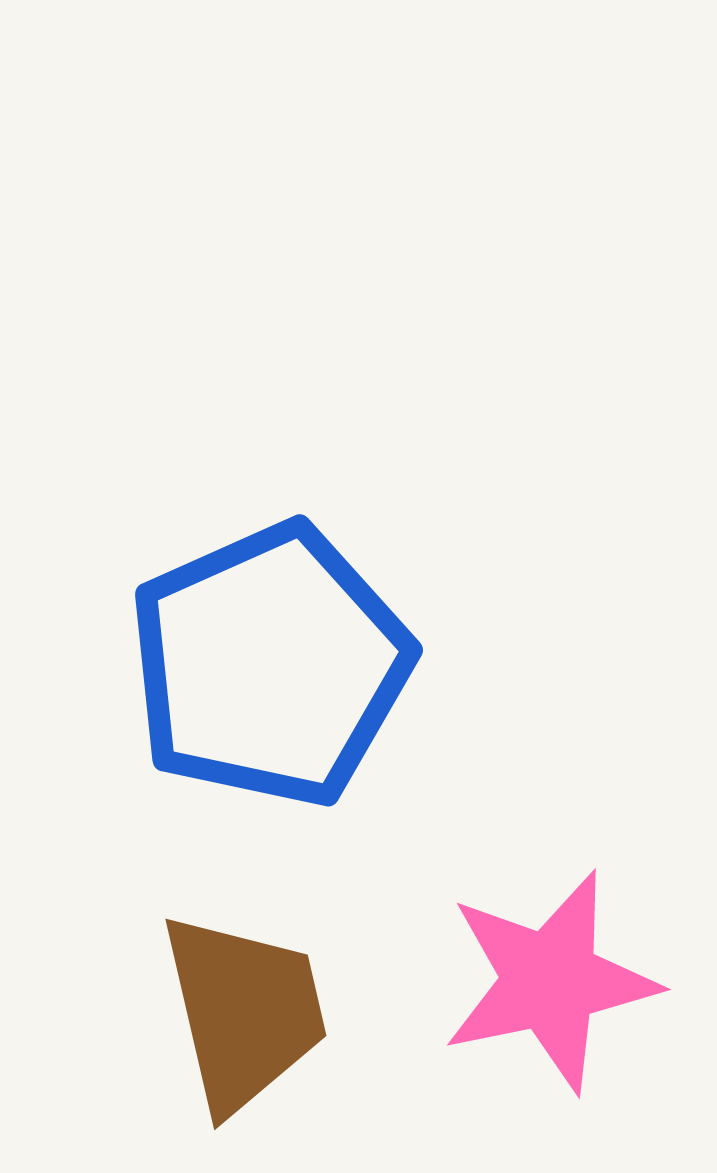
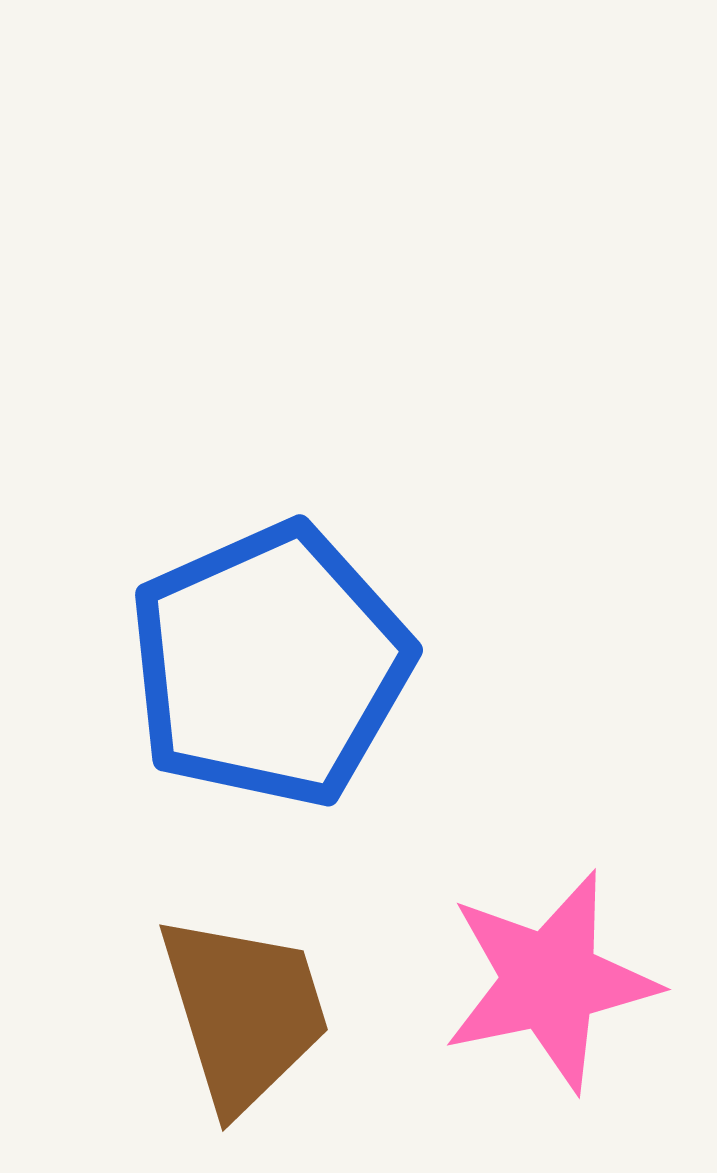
brown trapezoid: rotated 4 degrees counterclockwise
